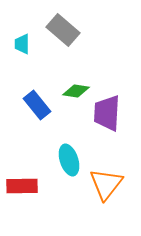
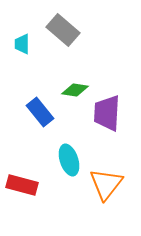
green diamond: moved 1 px left, 1 px up
blue rectangle: moved 3 px right, 7 px down
red rectangle: moved 1 px up; rotated 16 degrees clockwise
